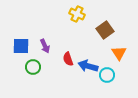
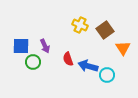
yellow cross: moved 3 px right, 11 px down
orange triangle: moved 4 px right, 5 px up
green circle: moved 5 px up
